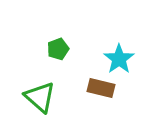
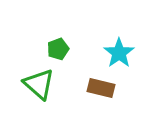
cyan star: moved 6 px up
green triangle: moved 1 px left, 13 px up
